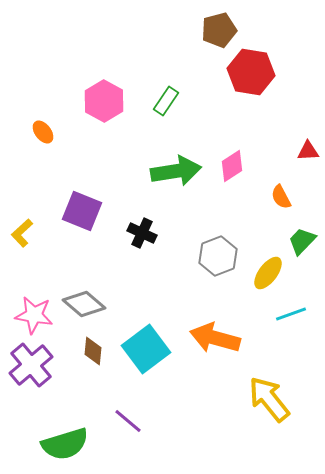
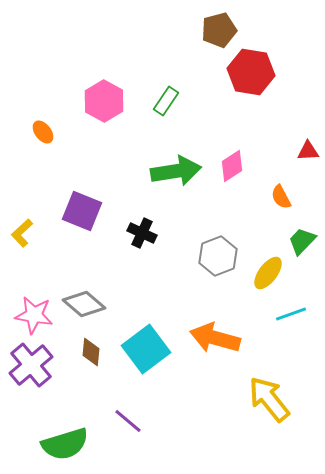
brown diamond: moved 2 px left, 1 px down
